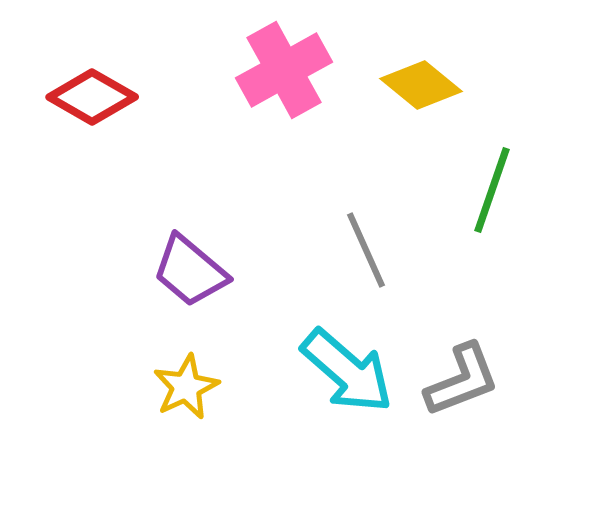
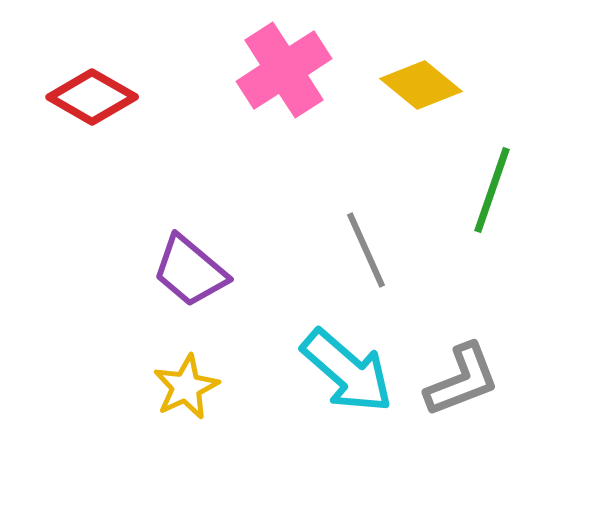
pink cross: rotated 4 degrees counterclockwise
